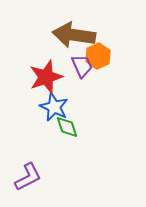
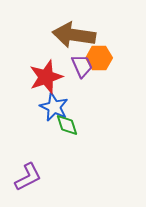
orange hexagon: moved 1 px right, 2 px down; rotated 25 degrees clockwise
green diamond: moved 2 px up
